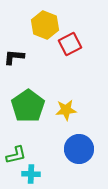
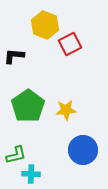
black L-shape: moved 1 px up
blue circle: moved 4 px right, 1 px down
